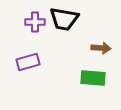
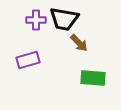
purple cross: moved 1 px right, 2 px up
brown arrow: moved 22 px left, 5 px up; rotated 42 degrees clockwise
purple rectangle: moved 2 px up
